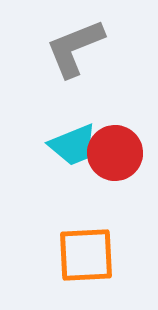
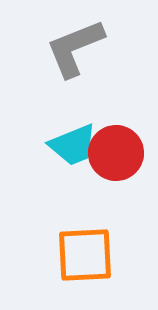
red circle: moved 1 px right
orange square: moved 1 px left
